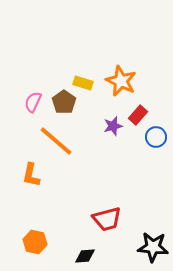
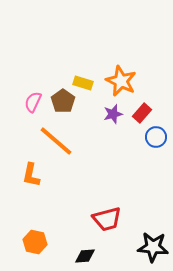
brown pentagon: moved 1 px left, 1 px up
red rectangle: moved 4 px right, 2 px up
purple star: moved 12 px up
